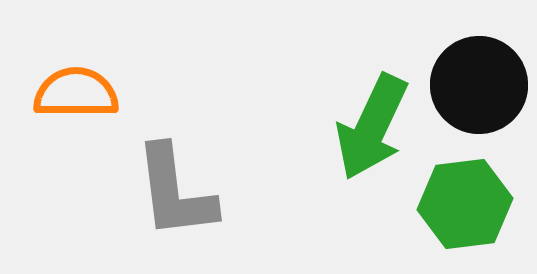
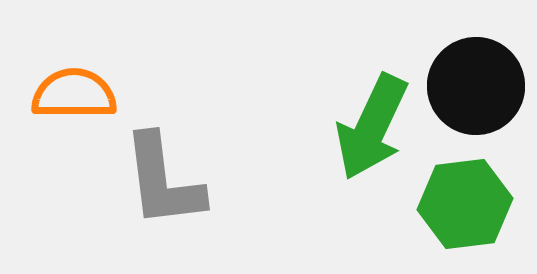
black circle: moved 3 px left, 1 px down
orange semicircle: moved 2 px left, 1 px down
gray L-shape: moved 12 px left, 11 px up
